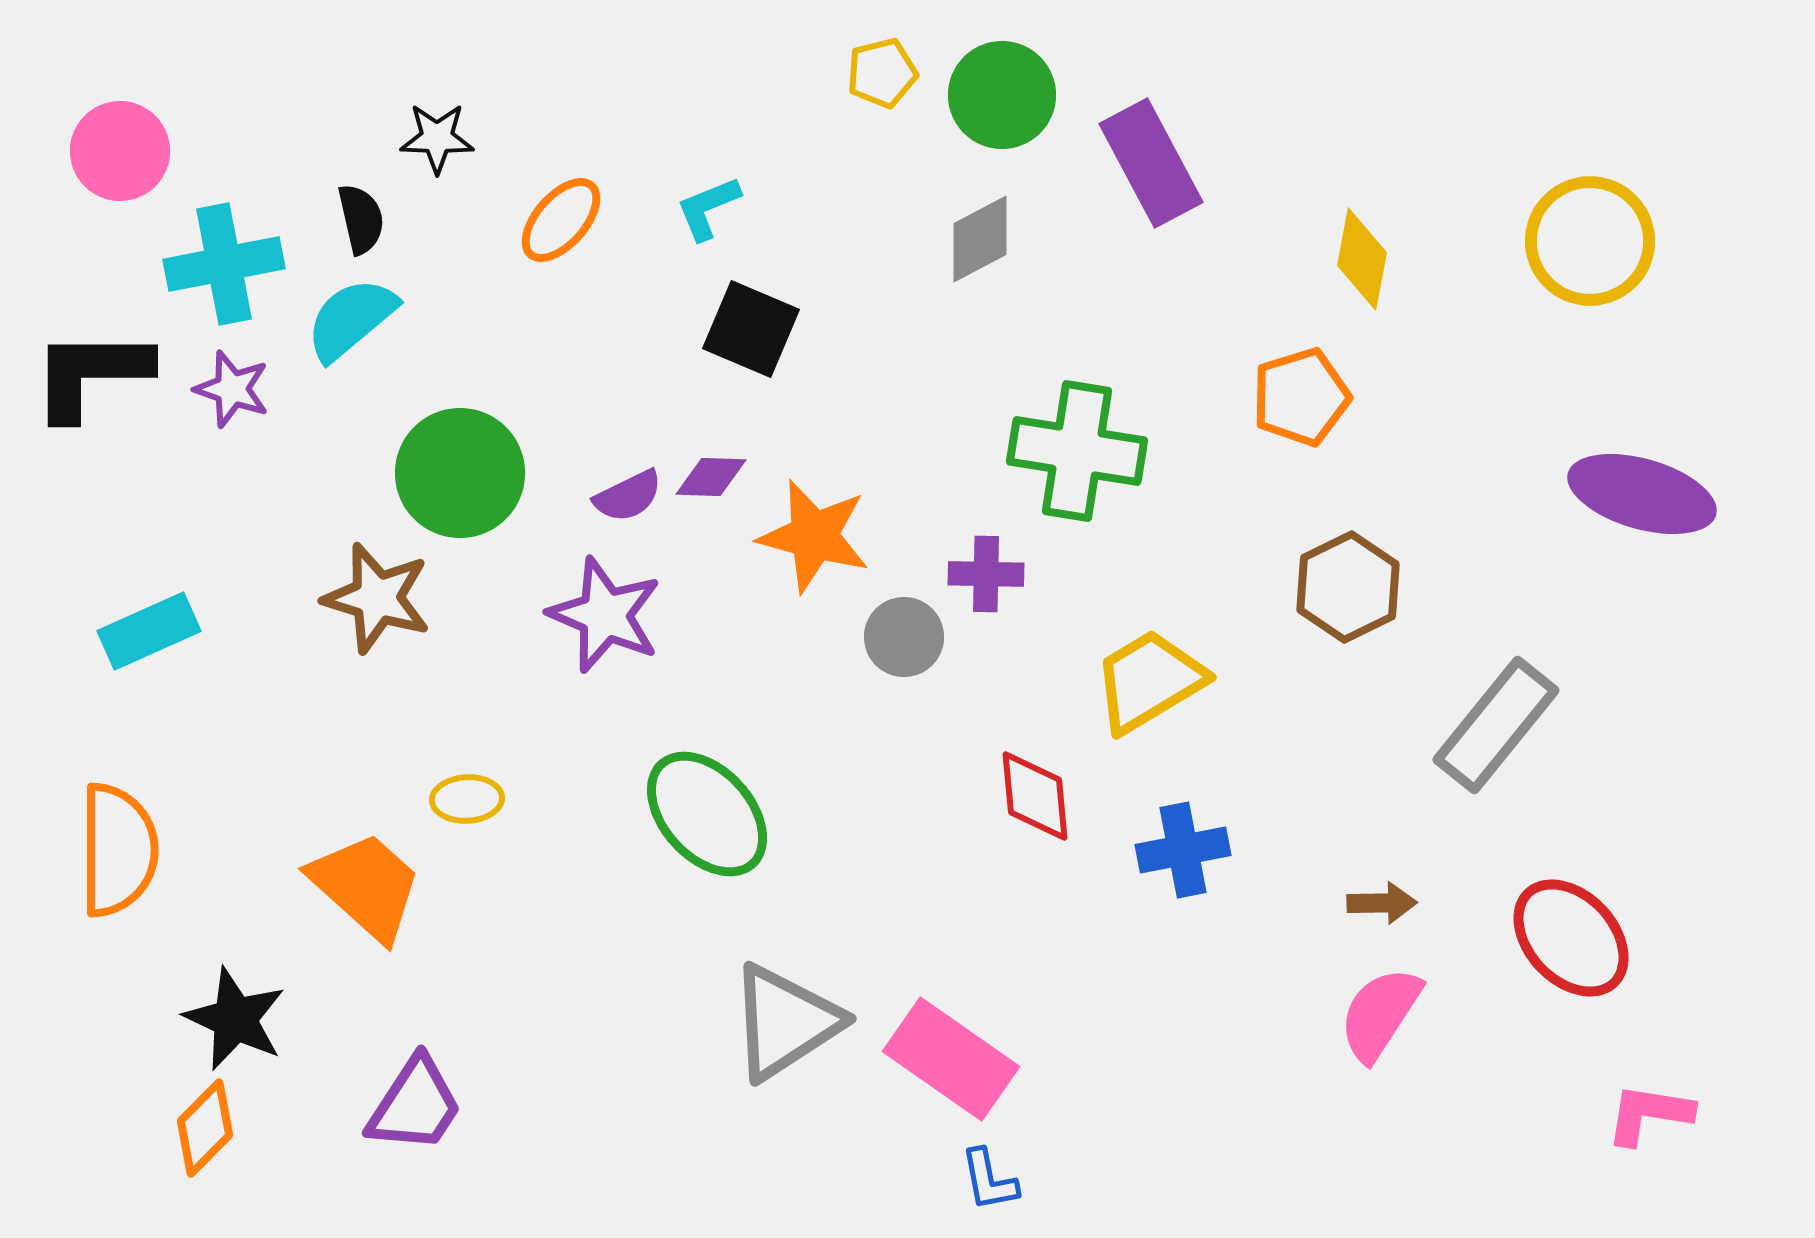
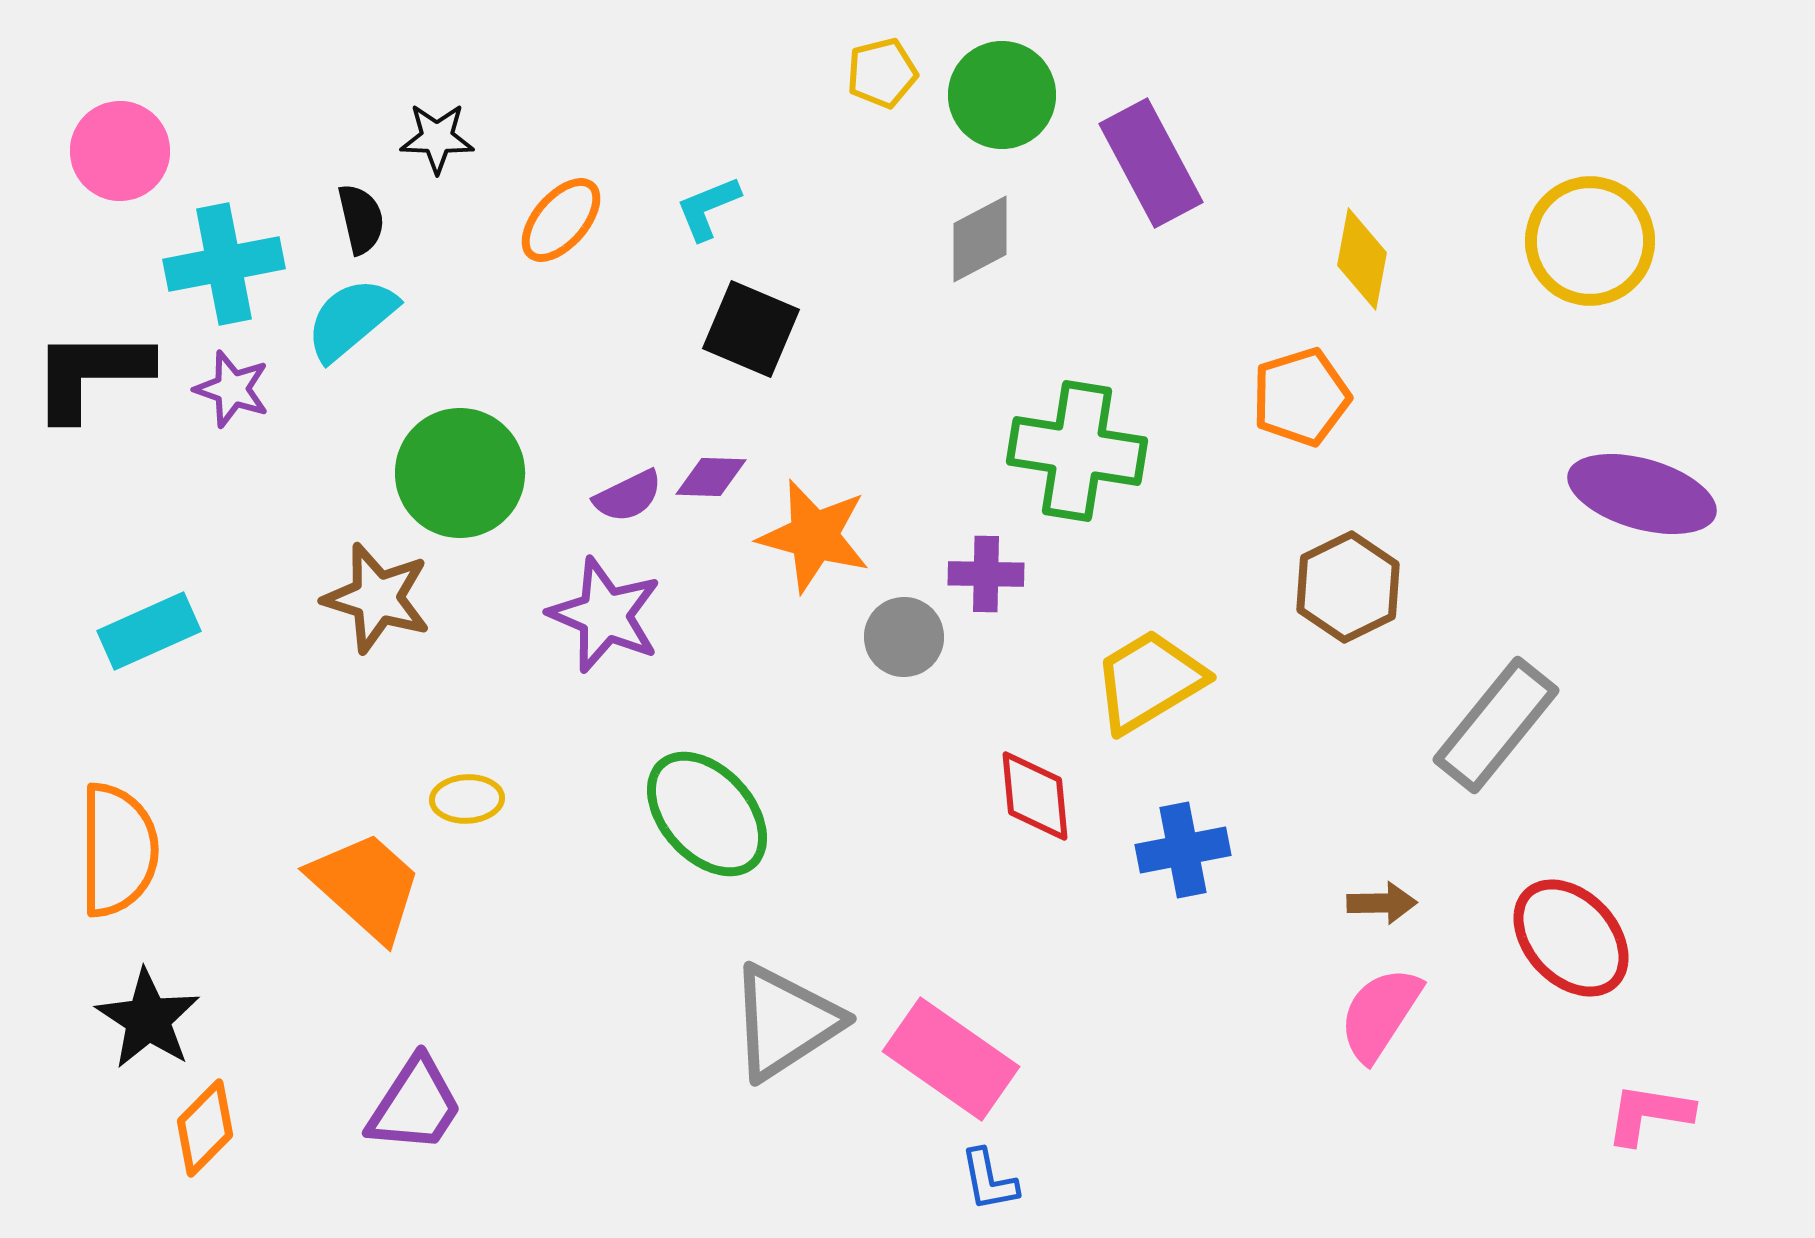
black star at (235, 1019): moved 87 px left; rotated 8 degrees clockwise
